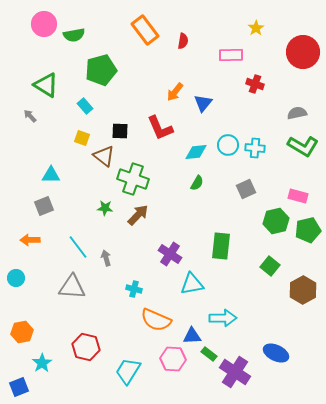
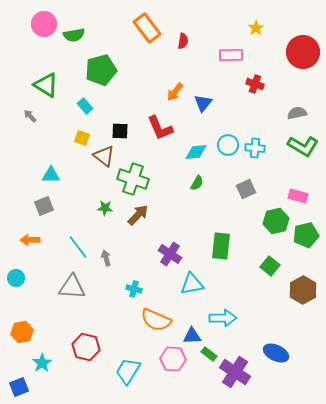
orange rectangle at (145, 30): moved 2 px right, 2 px up
green pentagon at (308, 230): moved 2 px left, 5 px down
